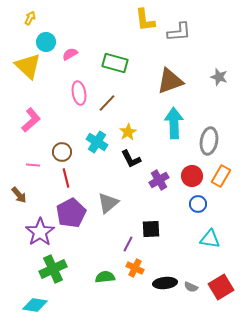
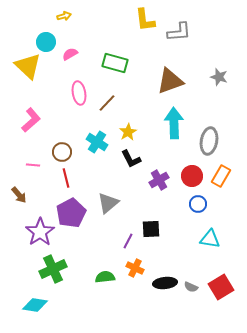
yellow arrow: moved 34 px right, 2 px up; rotated 48 degrees clockwise
purple line: moved 3 px up
